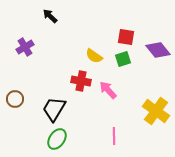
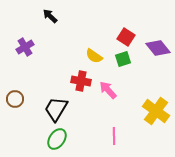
red square: rotated 24 degrees clockwise
purple diamond: moved 2 px up
black trapezoid: moved 2 px right
